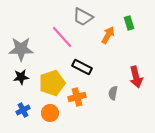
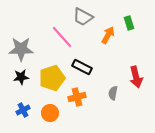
yellow pentagon: moved 5 px up
